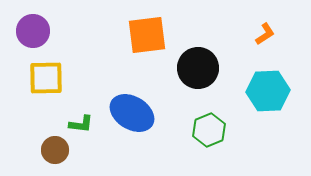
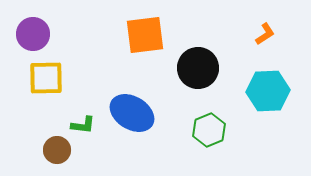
purple circle: moved 3 px down
orange square: moved 2 px left
green L-shape: moved 2 px right, 1 px down
brown circle: moved 2 px right
